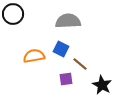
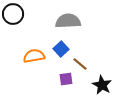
blue square: rotated 21 degrees clockwise
